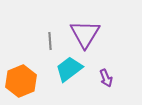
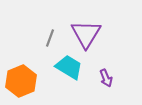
purple triangle: moved 1 px right
gray line: moved 3 px up; rotated 24 degrees clockwise
cyan trapezoid: moved 2 px up; rotated 68 degrees clockwise
